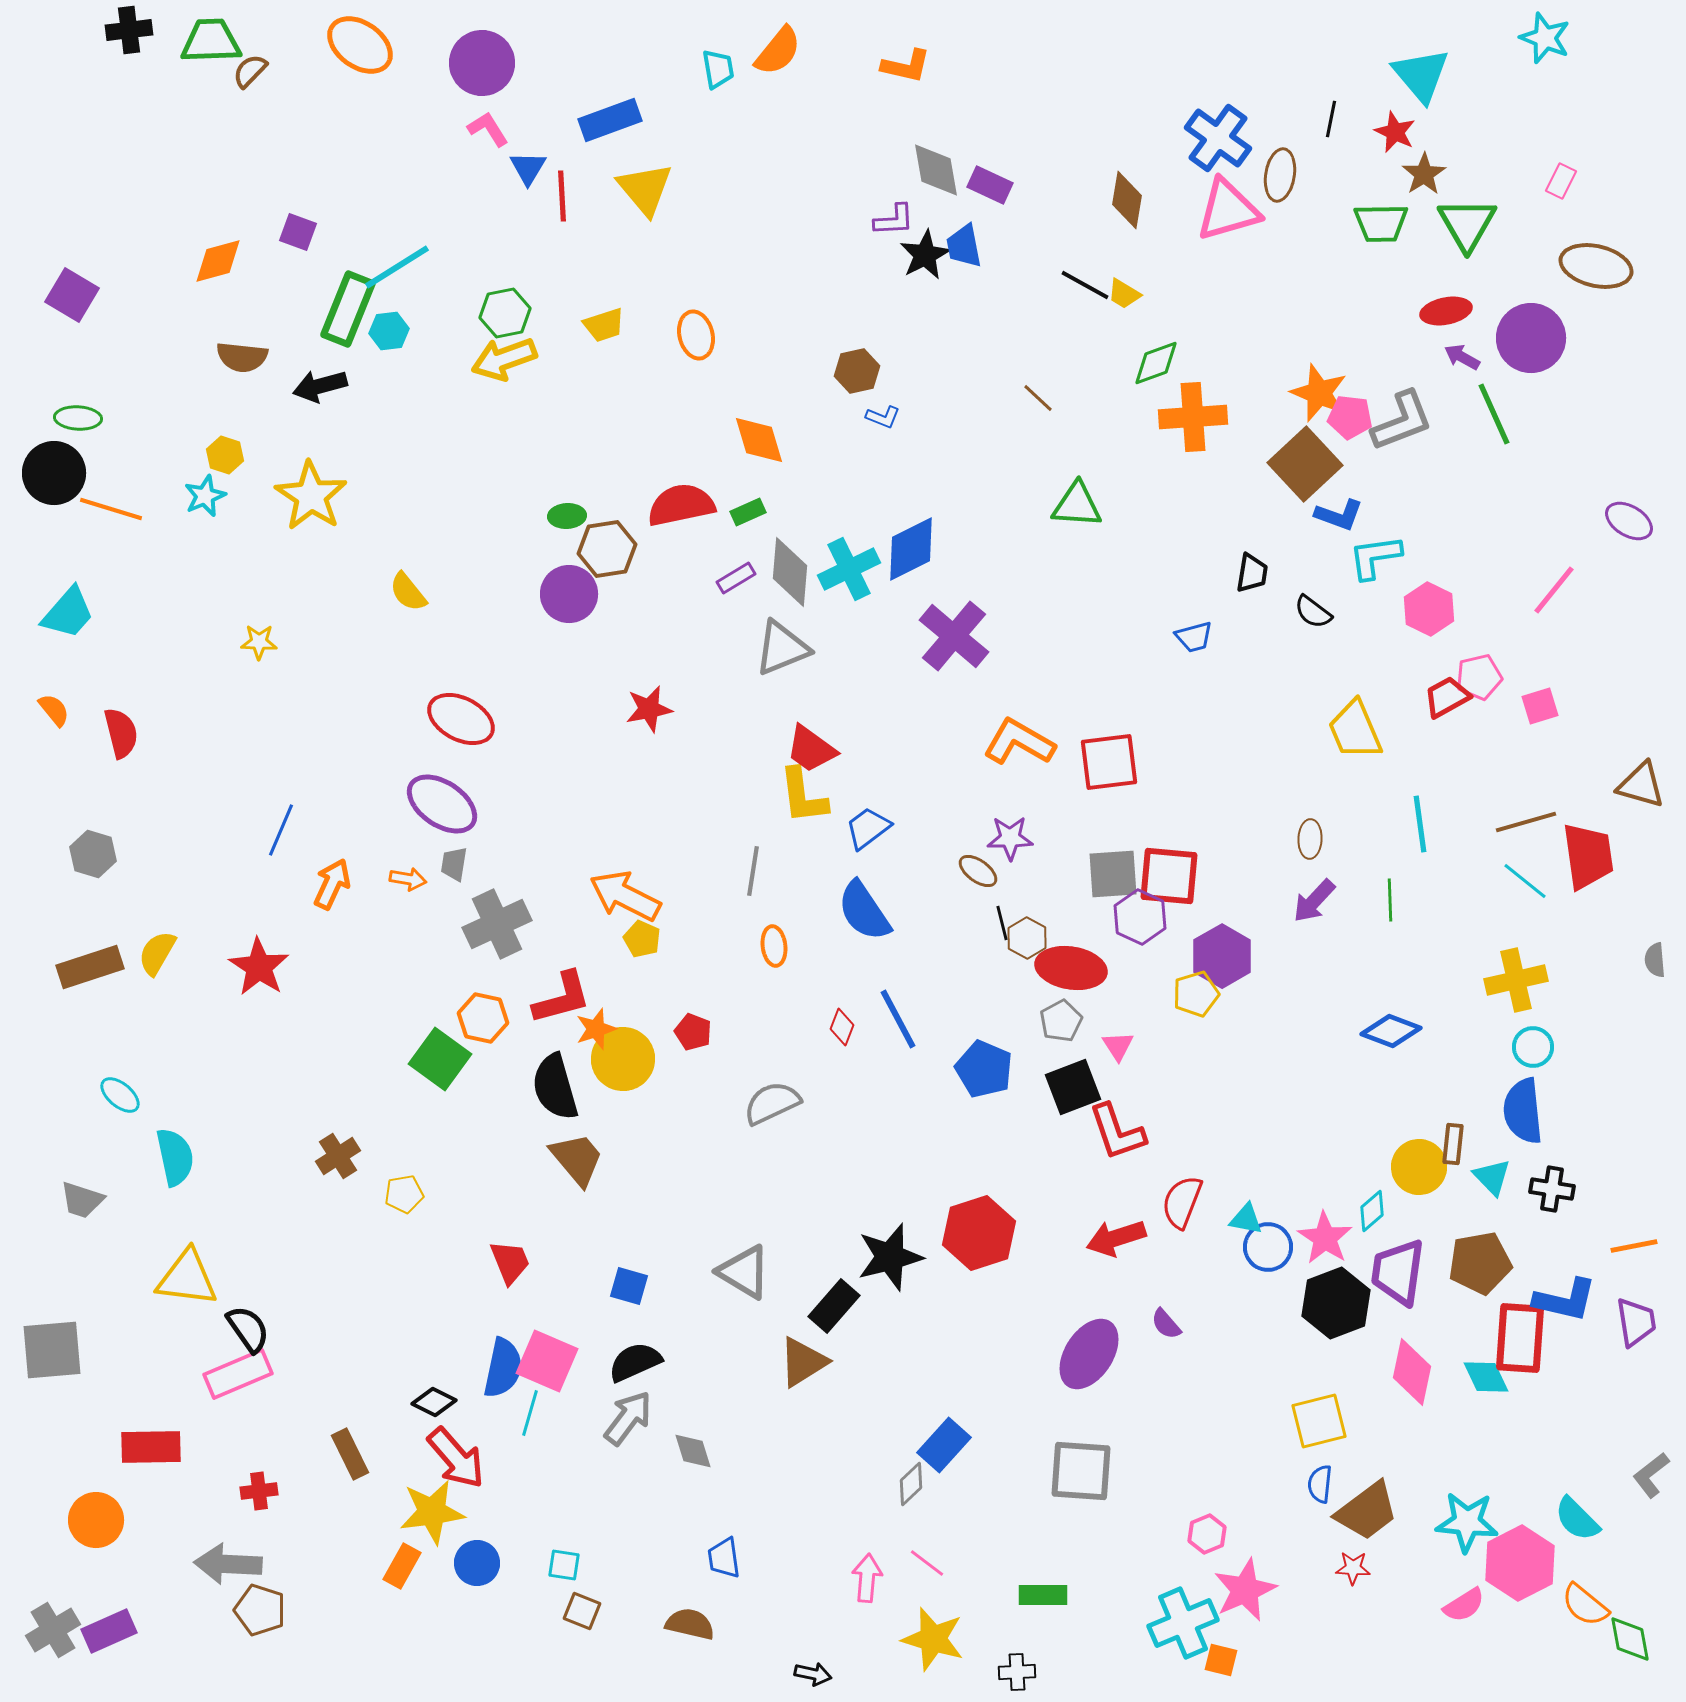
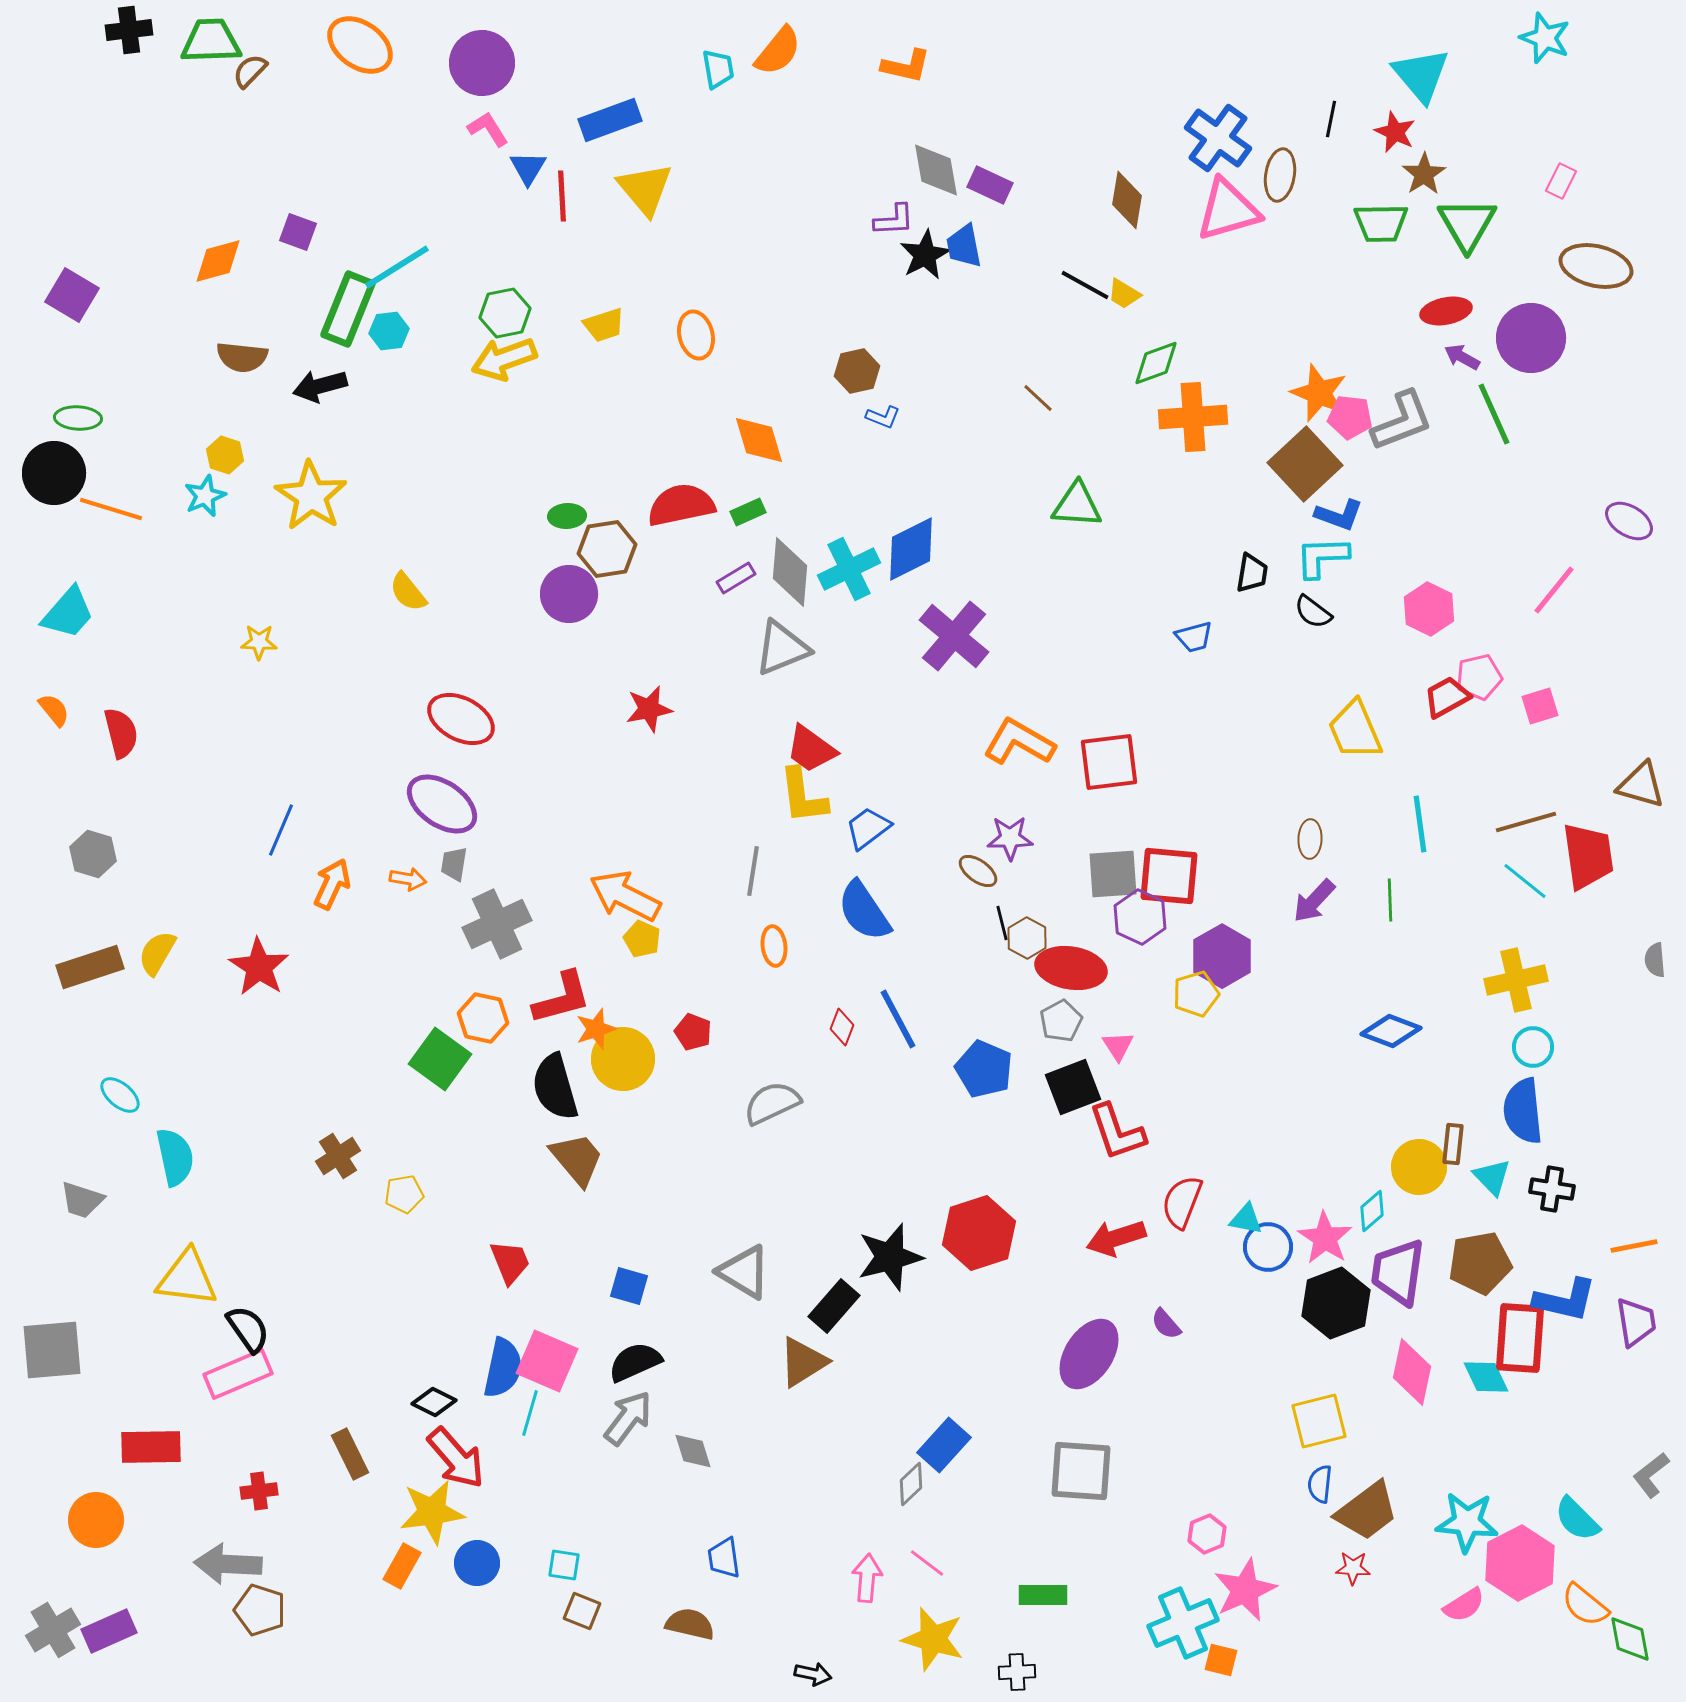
cyan L-shape at (1375, 557): moved 53 px left; rotated 6 degrees clockwise
